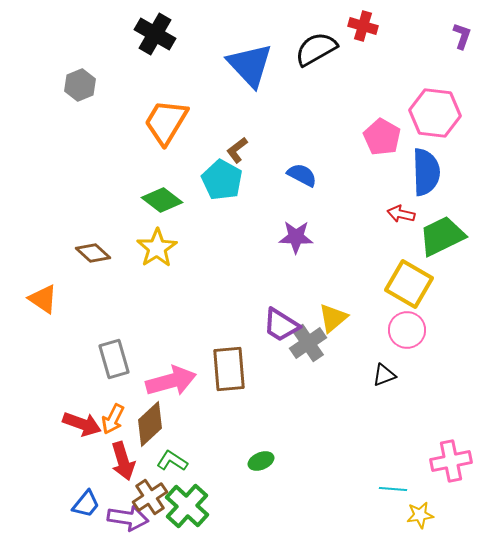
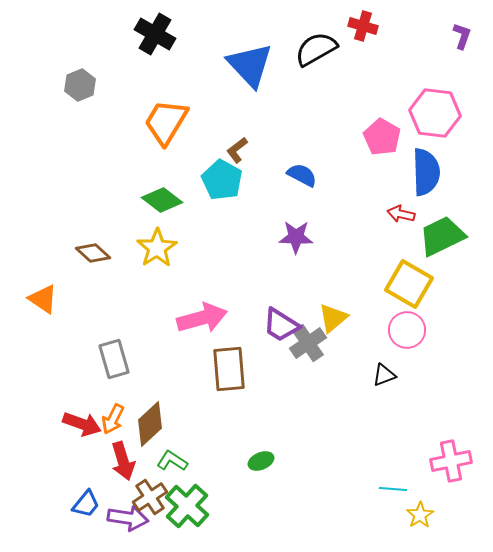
pink arrow at (171, 381): moved 31 px right, 63 px up
yellow star at (420, 515): rotated 24 degrees counterclockwise
